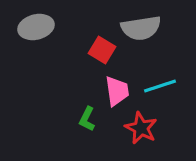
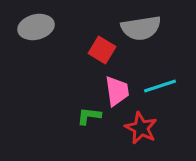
green L-shape: moved 2 px right, 3 px up; rotated 70 degrees clockwise
